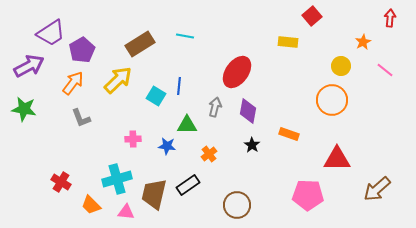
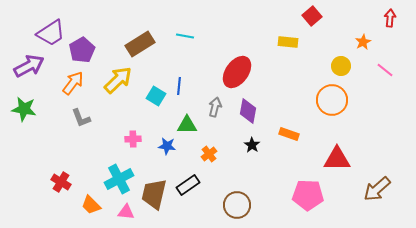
cyan cross: moved 2 px right; rotated 12 degrees counterclockwise
